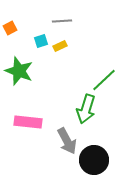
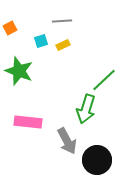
yellow rectangle: moved 3 px right, 1 px up
black circle: moved 3 px right
